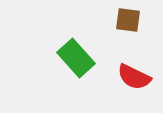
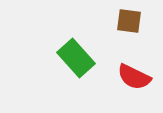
brown square: moved 1 px right, 1 px down
